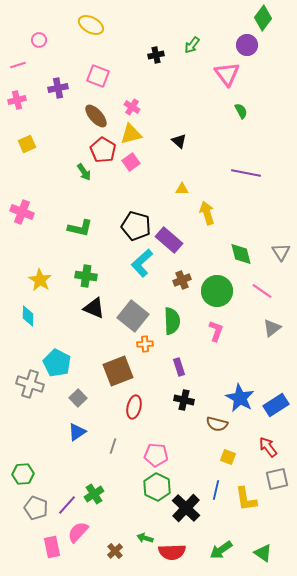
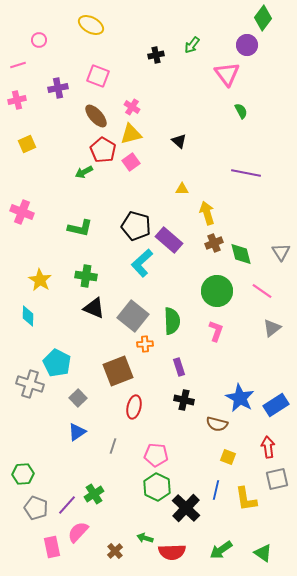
green arrow at (84, 172): rotated 96 degrees clockwise
brown cross at (182, 280): moved 32 px right, 37 px up
red arrow at (268, 447): rotated 30 degrees clockwise
